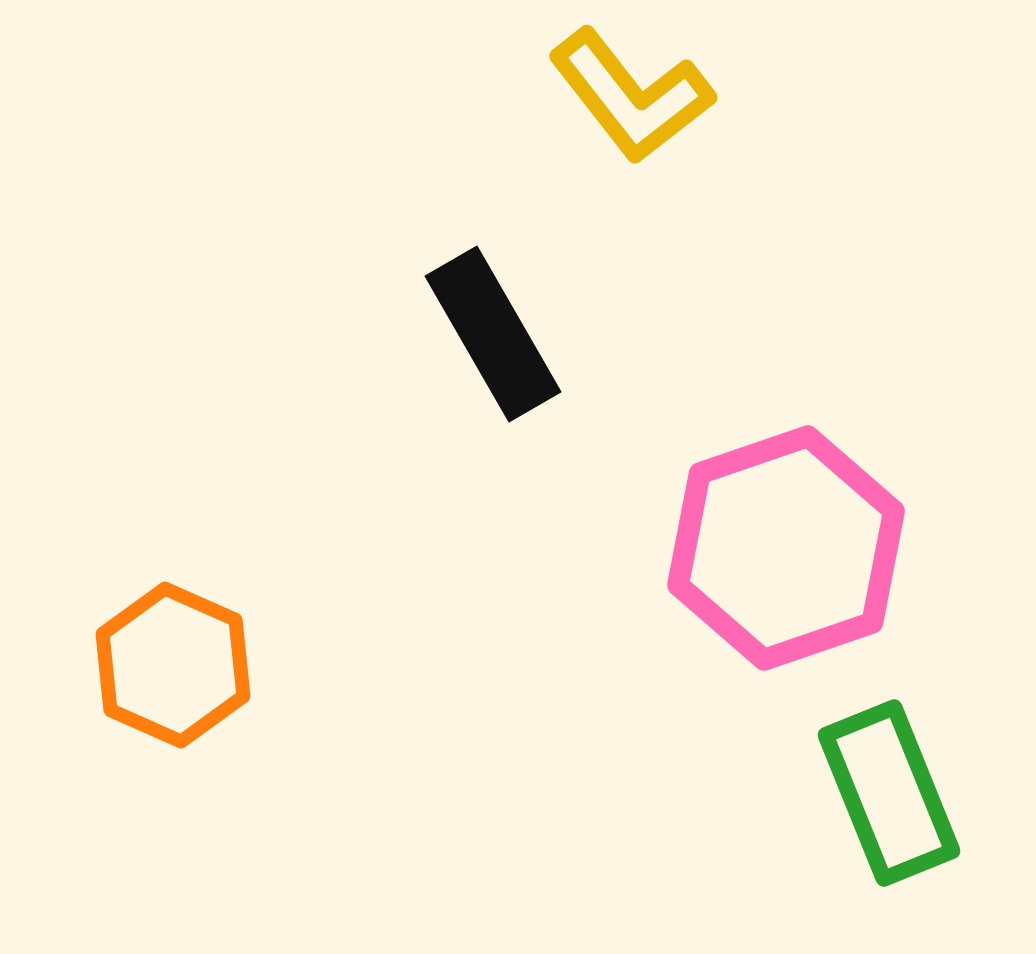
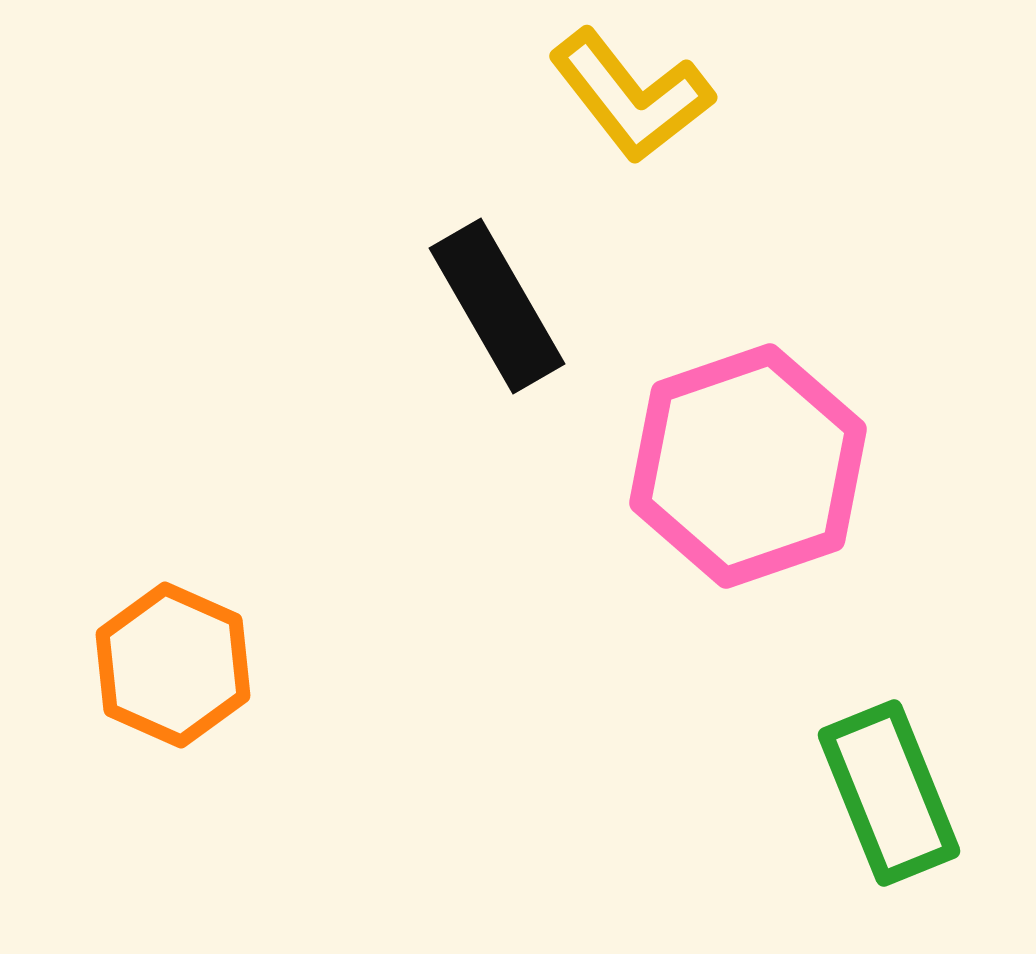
black rectangle: moved 4 px right, 28 px up
pink hexagon: moved 38 px left, 82 px up
